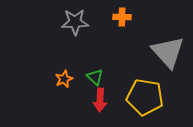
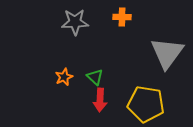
gray triangle: moved 1 px left, 1 px down; rotated 18 degrees clockwise
orange star: moved 2 px up
yellow pentagon: moved 1 px right, 7 px down
